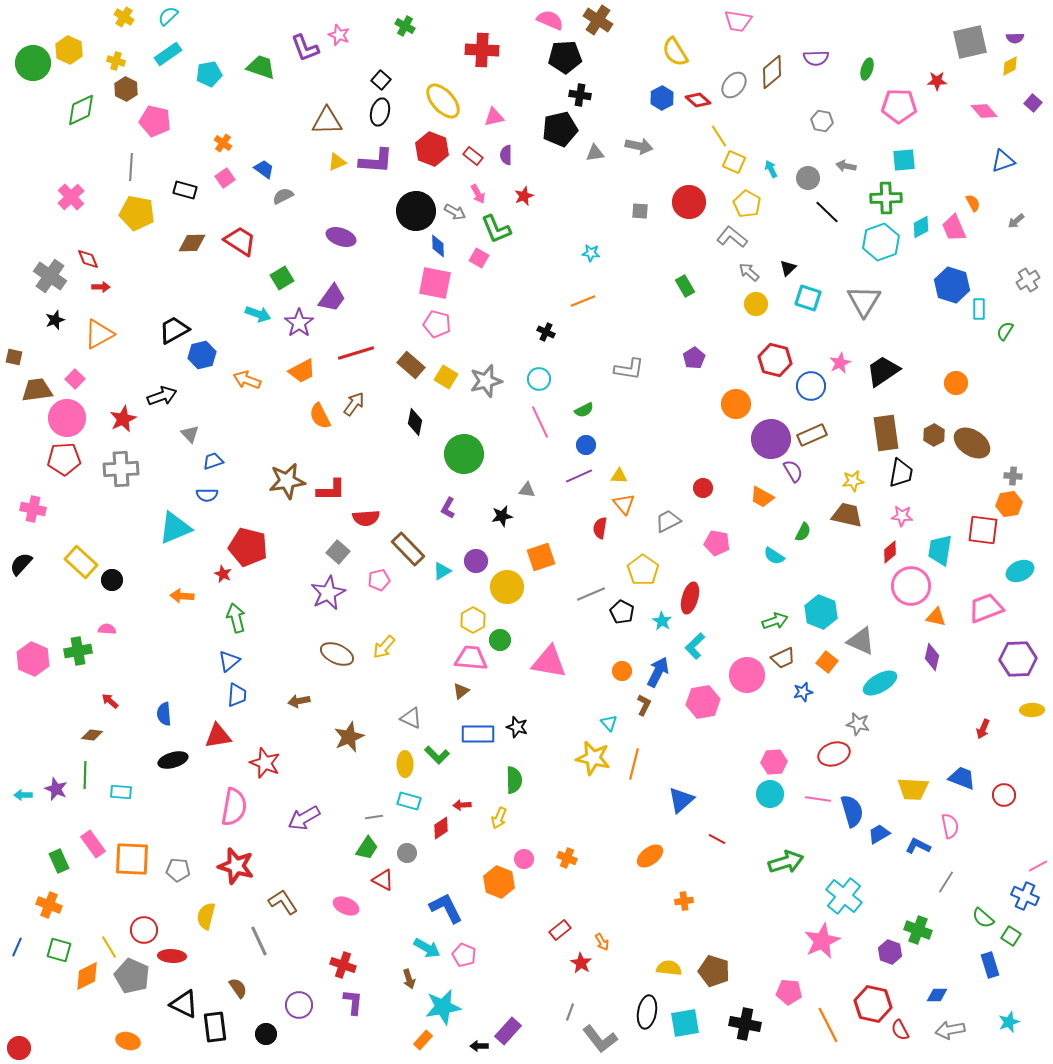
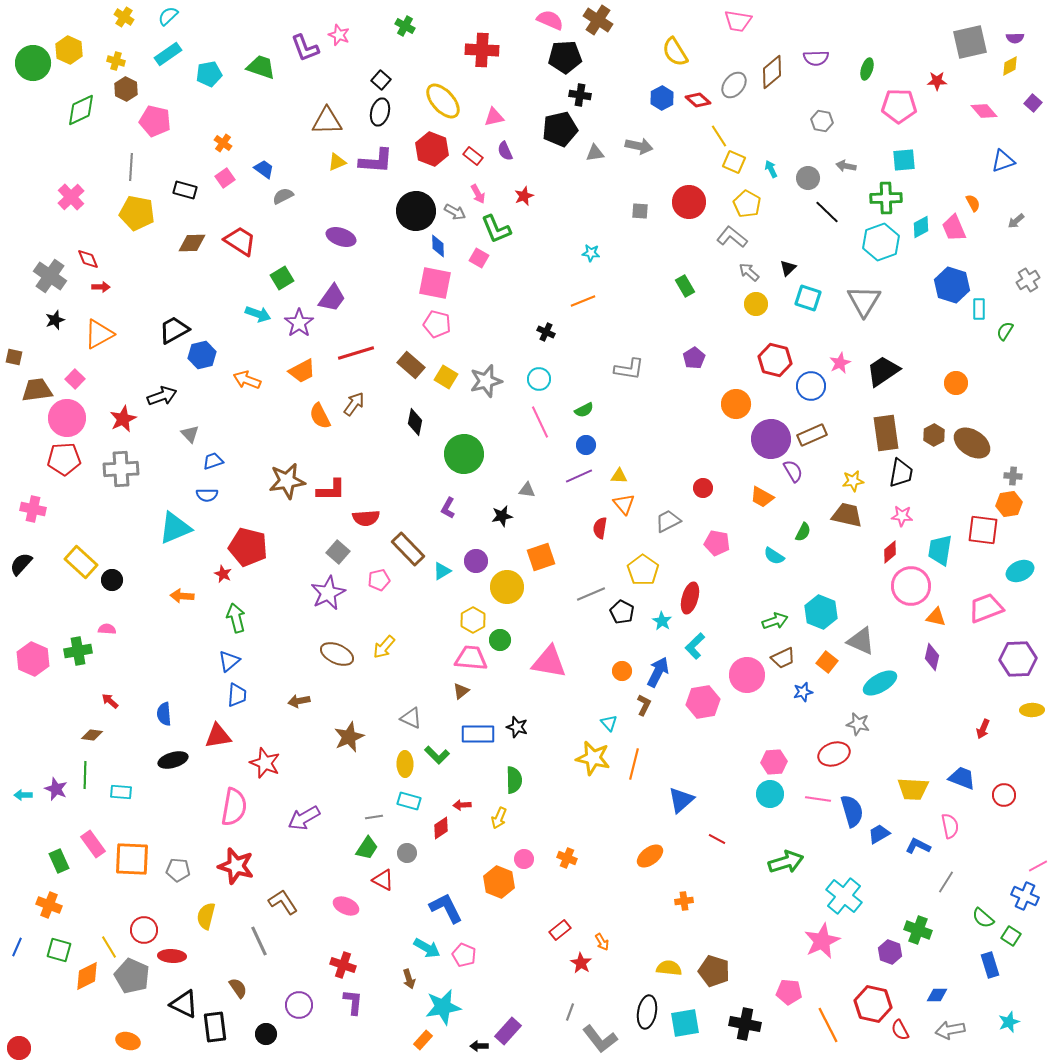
purple semicircle at (506, 155): moved 1 px left, 4 px up; rotated 24 degrees counterclockwise
